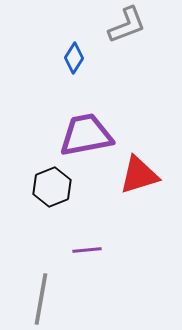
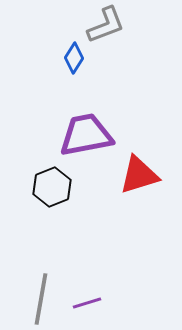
gray L-shape: moved 21 px left
purple line: moved 53 px down; rotated 12 degrees counterclockwise
